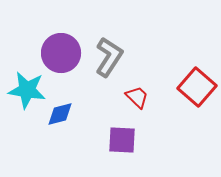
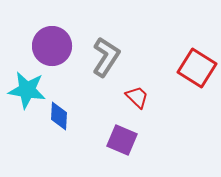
purple circle: moved 9 px left, 7 px up
gray L-shape: moved 3 px left
red square: moved 19 px up; rotated 9 degrees counterclockwise
blue diamond: moved 1 px left, 2 px down; rotated 72 degrees counterclockwise
purple square: rotated 20 degrees clockwise
